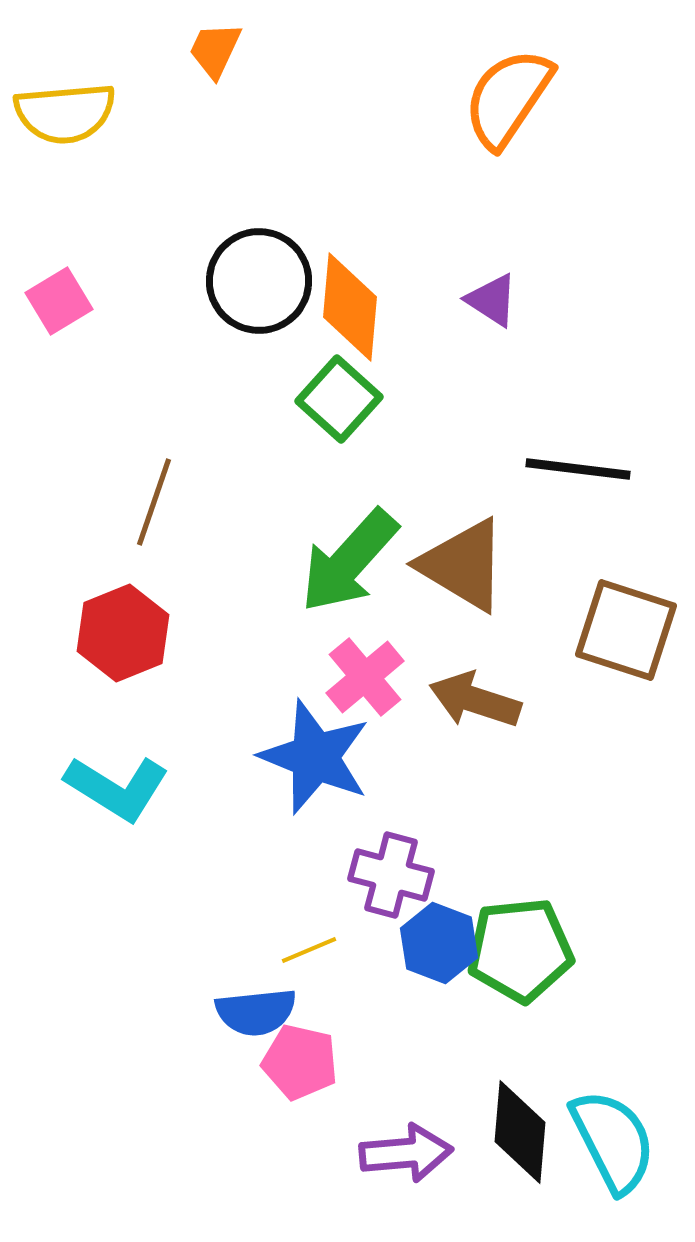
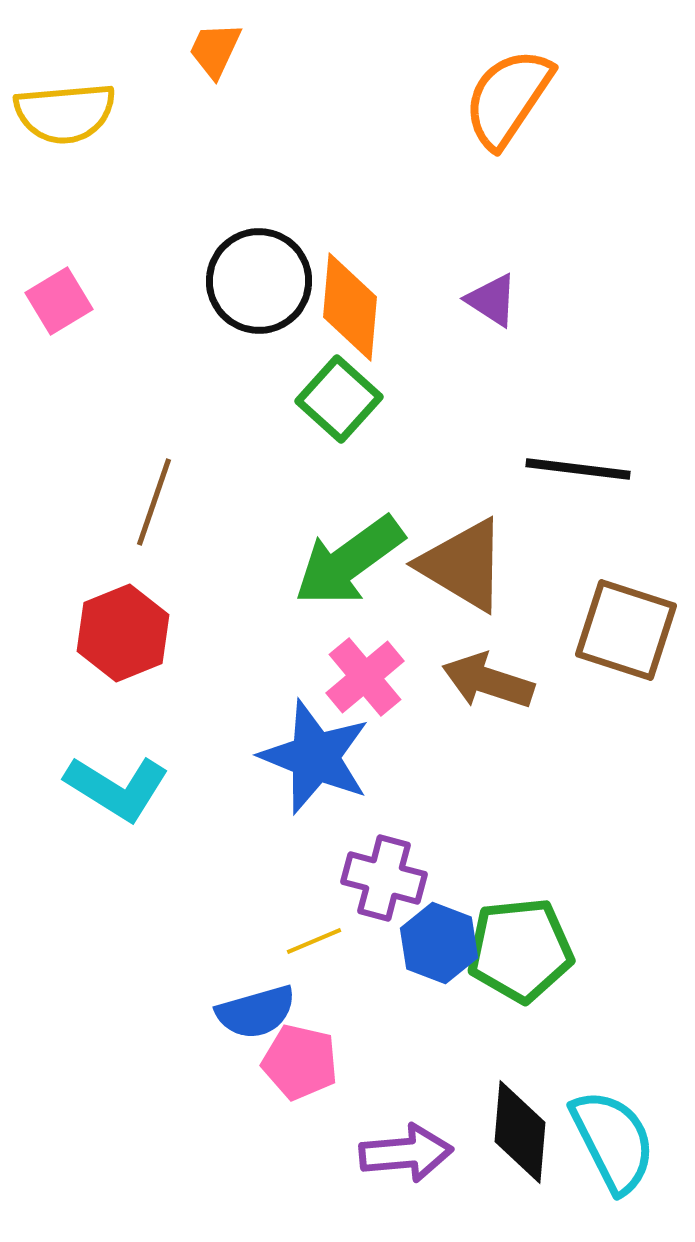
green arrow: rotated 12 degrees clockwise
brown arrow: moved 13 px right, 19 px up
purple cross: moved 7 px left, 3 px down
yellow line: moved 5 px right, 9 px up
blue semicircle: rotated 10 degrees counterclockwise
